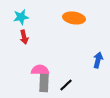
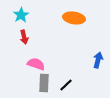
cyan star: moved 2 px up; rotated 21 degrees counterclockwise
pink semicircle: moved 4 px left, 6 px up; rotated 18 degrees clockwise
